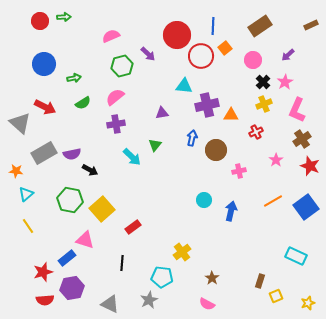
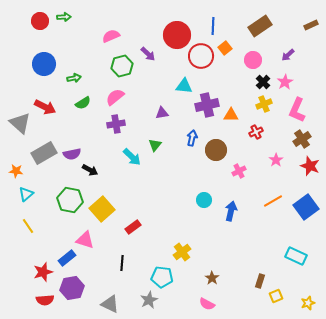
pink cross at (239, 171): rotated 16 degrees counterclockwise
